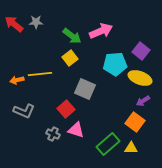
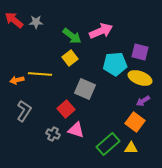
red arrow: moved 4 px up
purple square: moved 1 px left, 1 px down; rotated 24 degrees counterclockwise
yellow line: rotated 10 degrees clockwise
gray L-shape: rotated 80 degrees counterclockwise
